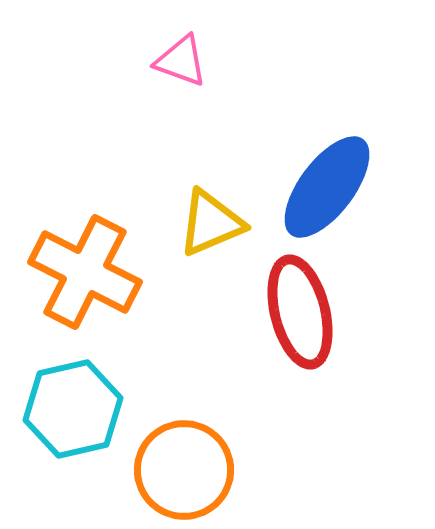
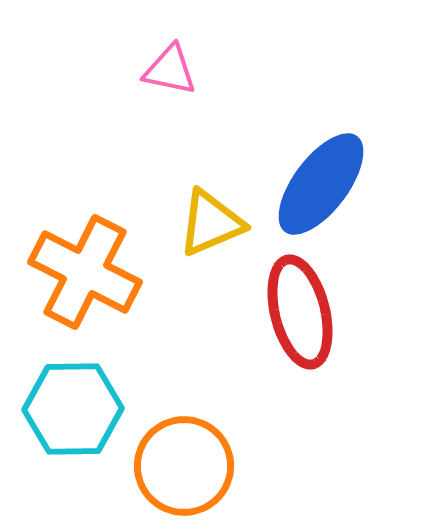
pink triangle: moved 11 px left, 9 px down; rotated 8 degrees counterclockwise
blue ellipse: moved 6 px left, 3 px up
cyan hexagon: rotated 12 degrees clockwise
orange circle: moved 4 px up
